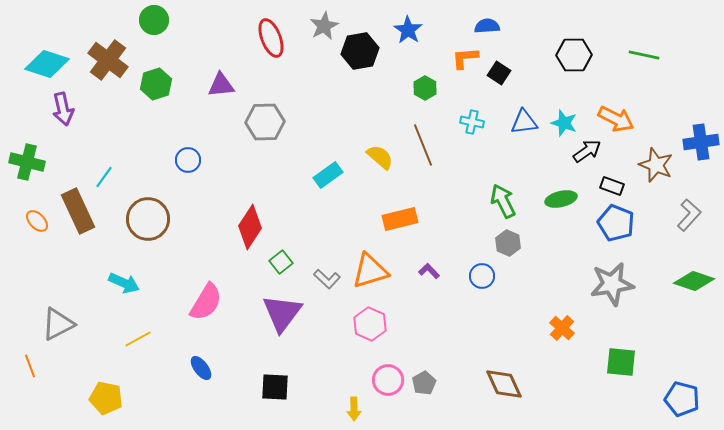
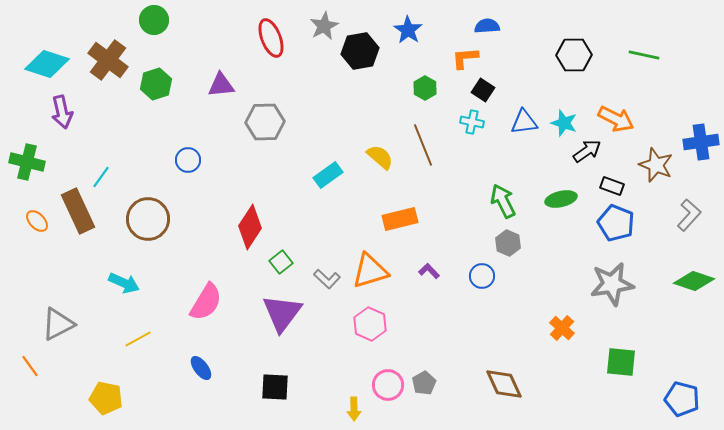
black square at (499, 73): moved 16 px left, 17 px down
purple arrow at (63, 109): moved 1 px left, 3 px down
cyan line at (104, 177): moved 3 px left
orange line at (30, 366): rotated 15 degrees counterclockwise
pink circle at (388, 380): moved 5 px down
